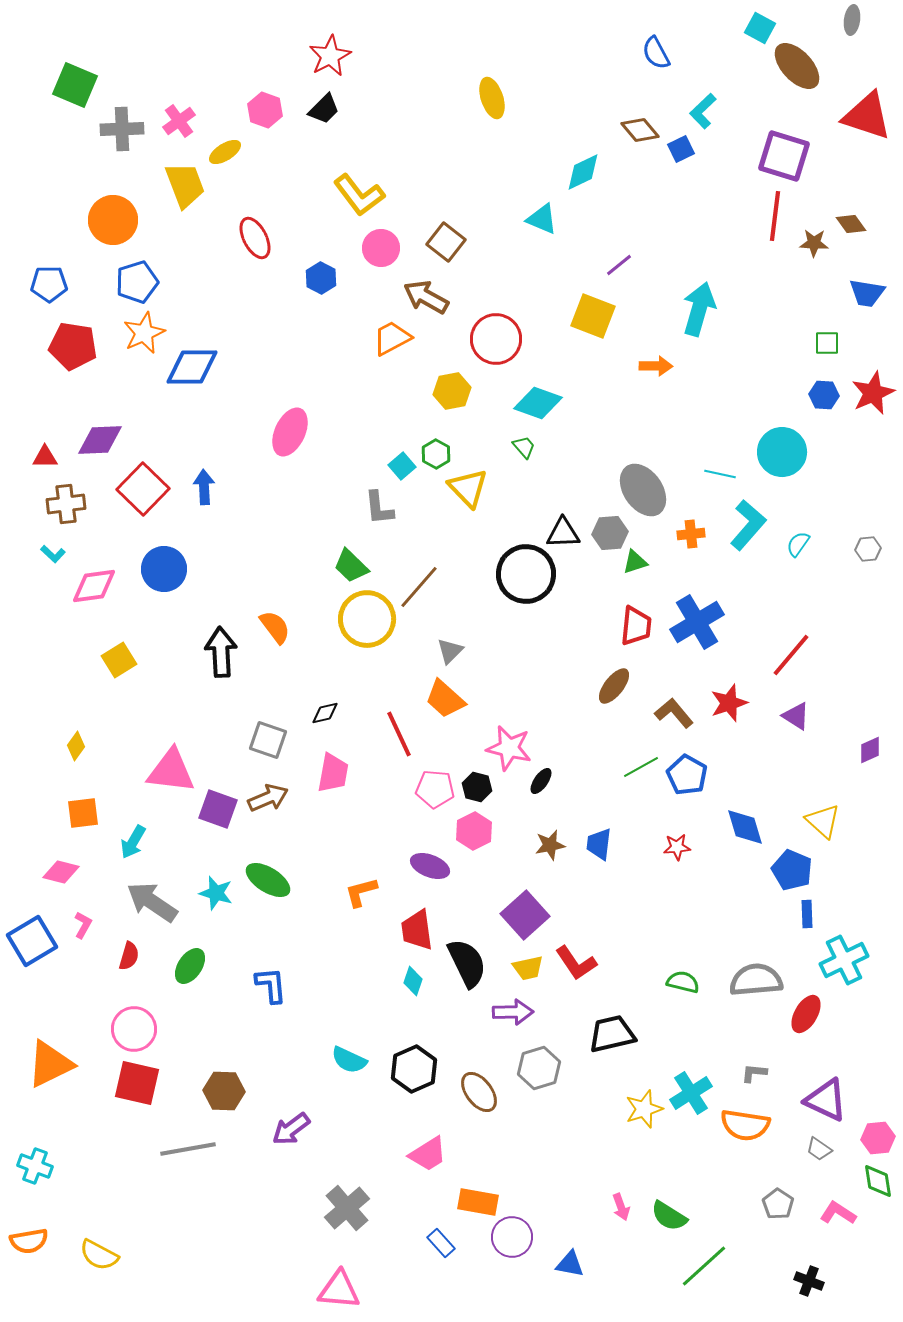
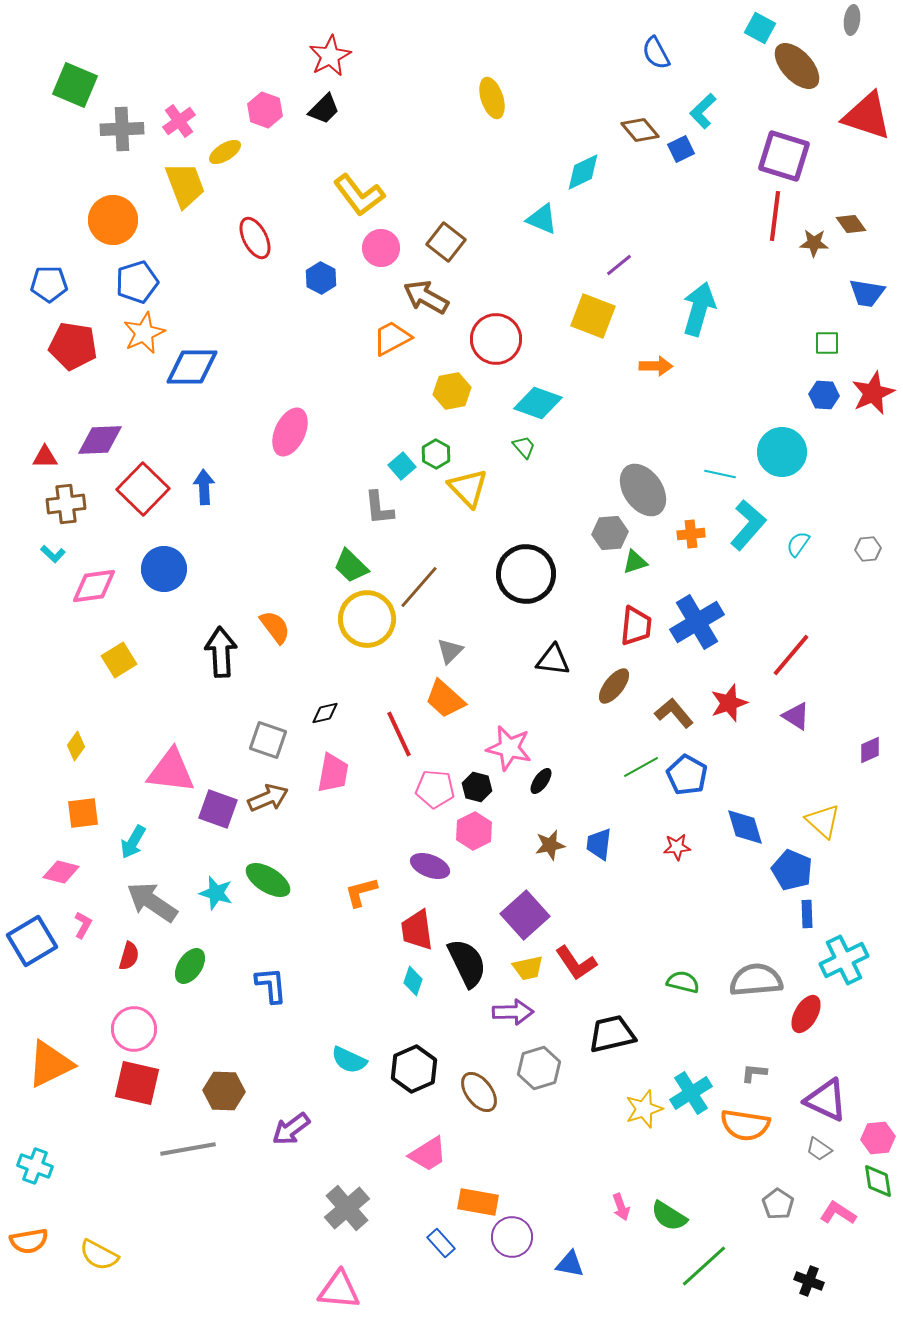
black triangle at (563, 533): moved 10 px left, 127 px down; rotated 9 degrees clockwise
